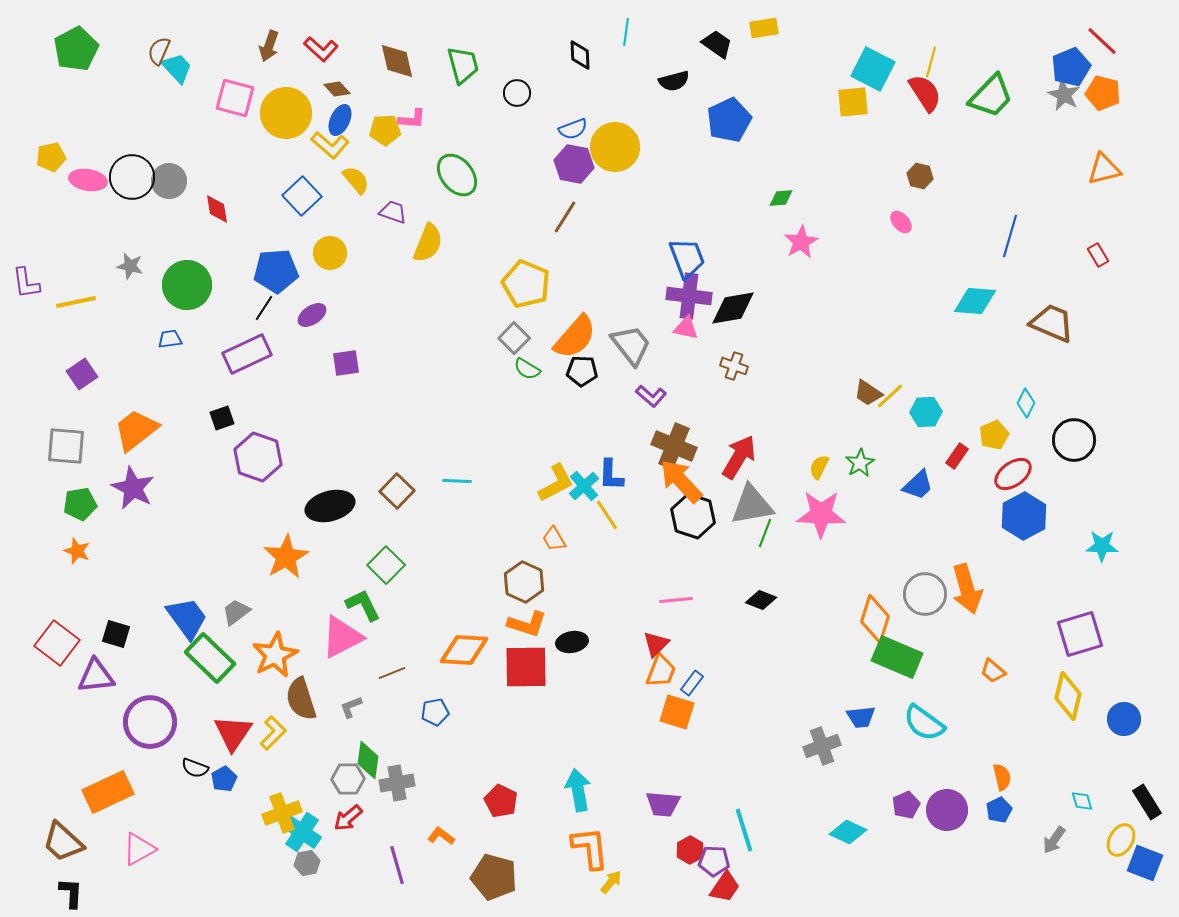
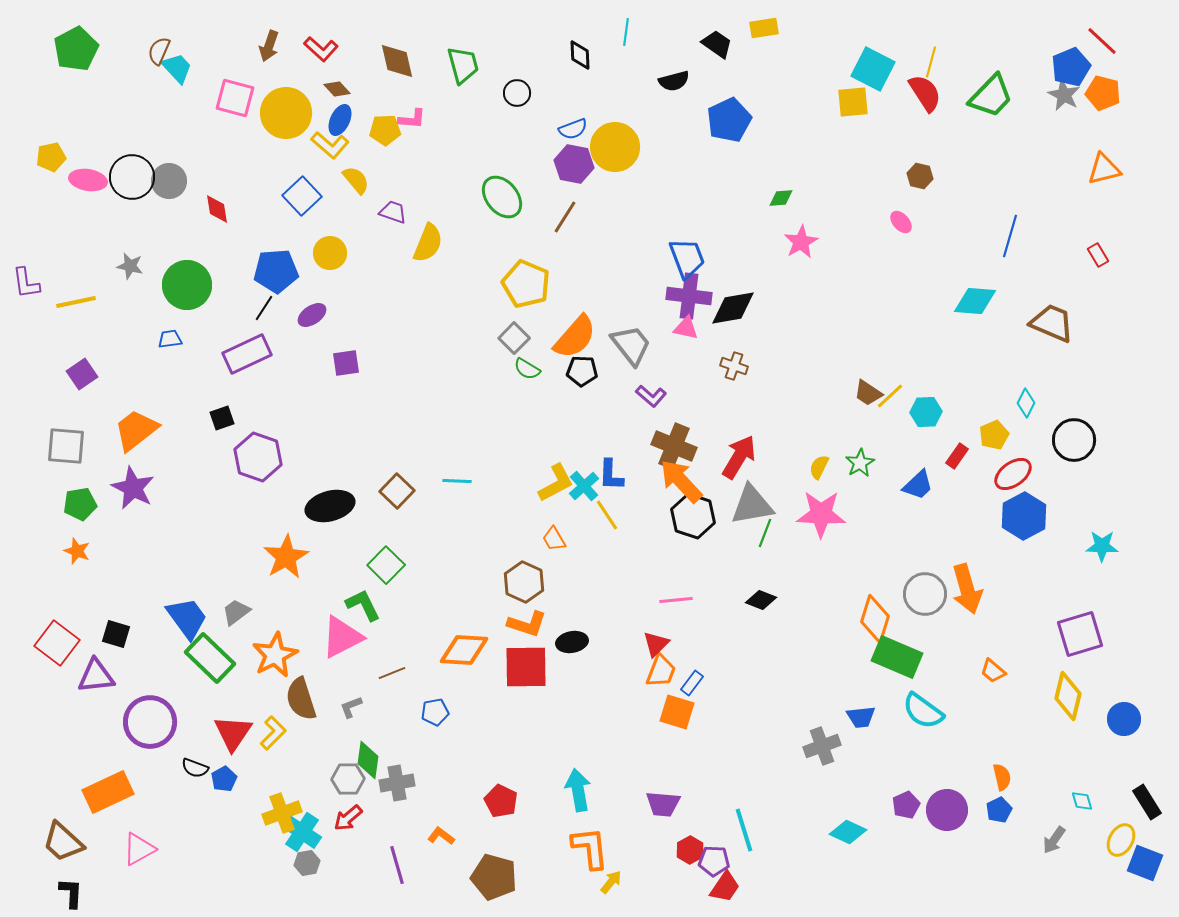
green ellipse at (457, 175): moved 45 px right, 22 px down
cyan semicircle at (924, 723): moved 1 px left, 12 px up
